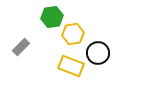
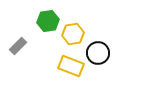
green hexagon: moved 4 px left, 4 px down
gray rectangle: moved 3 px left, 1 px up
